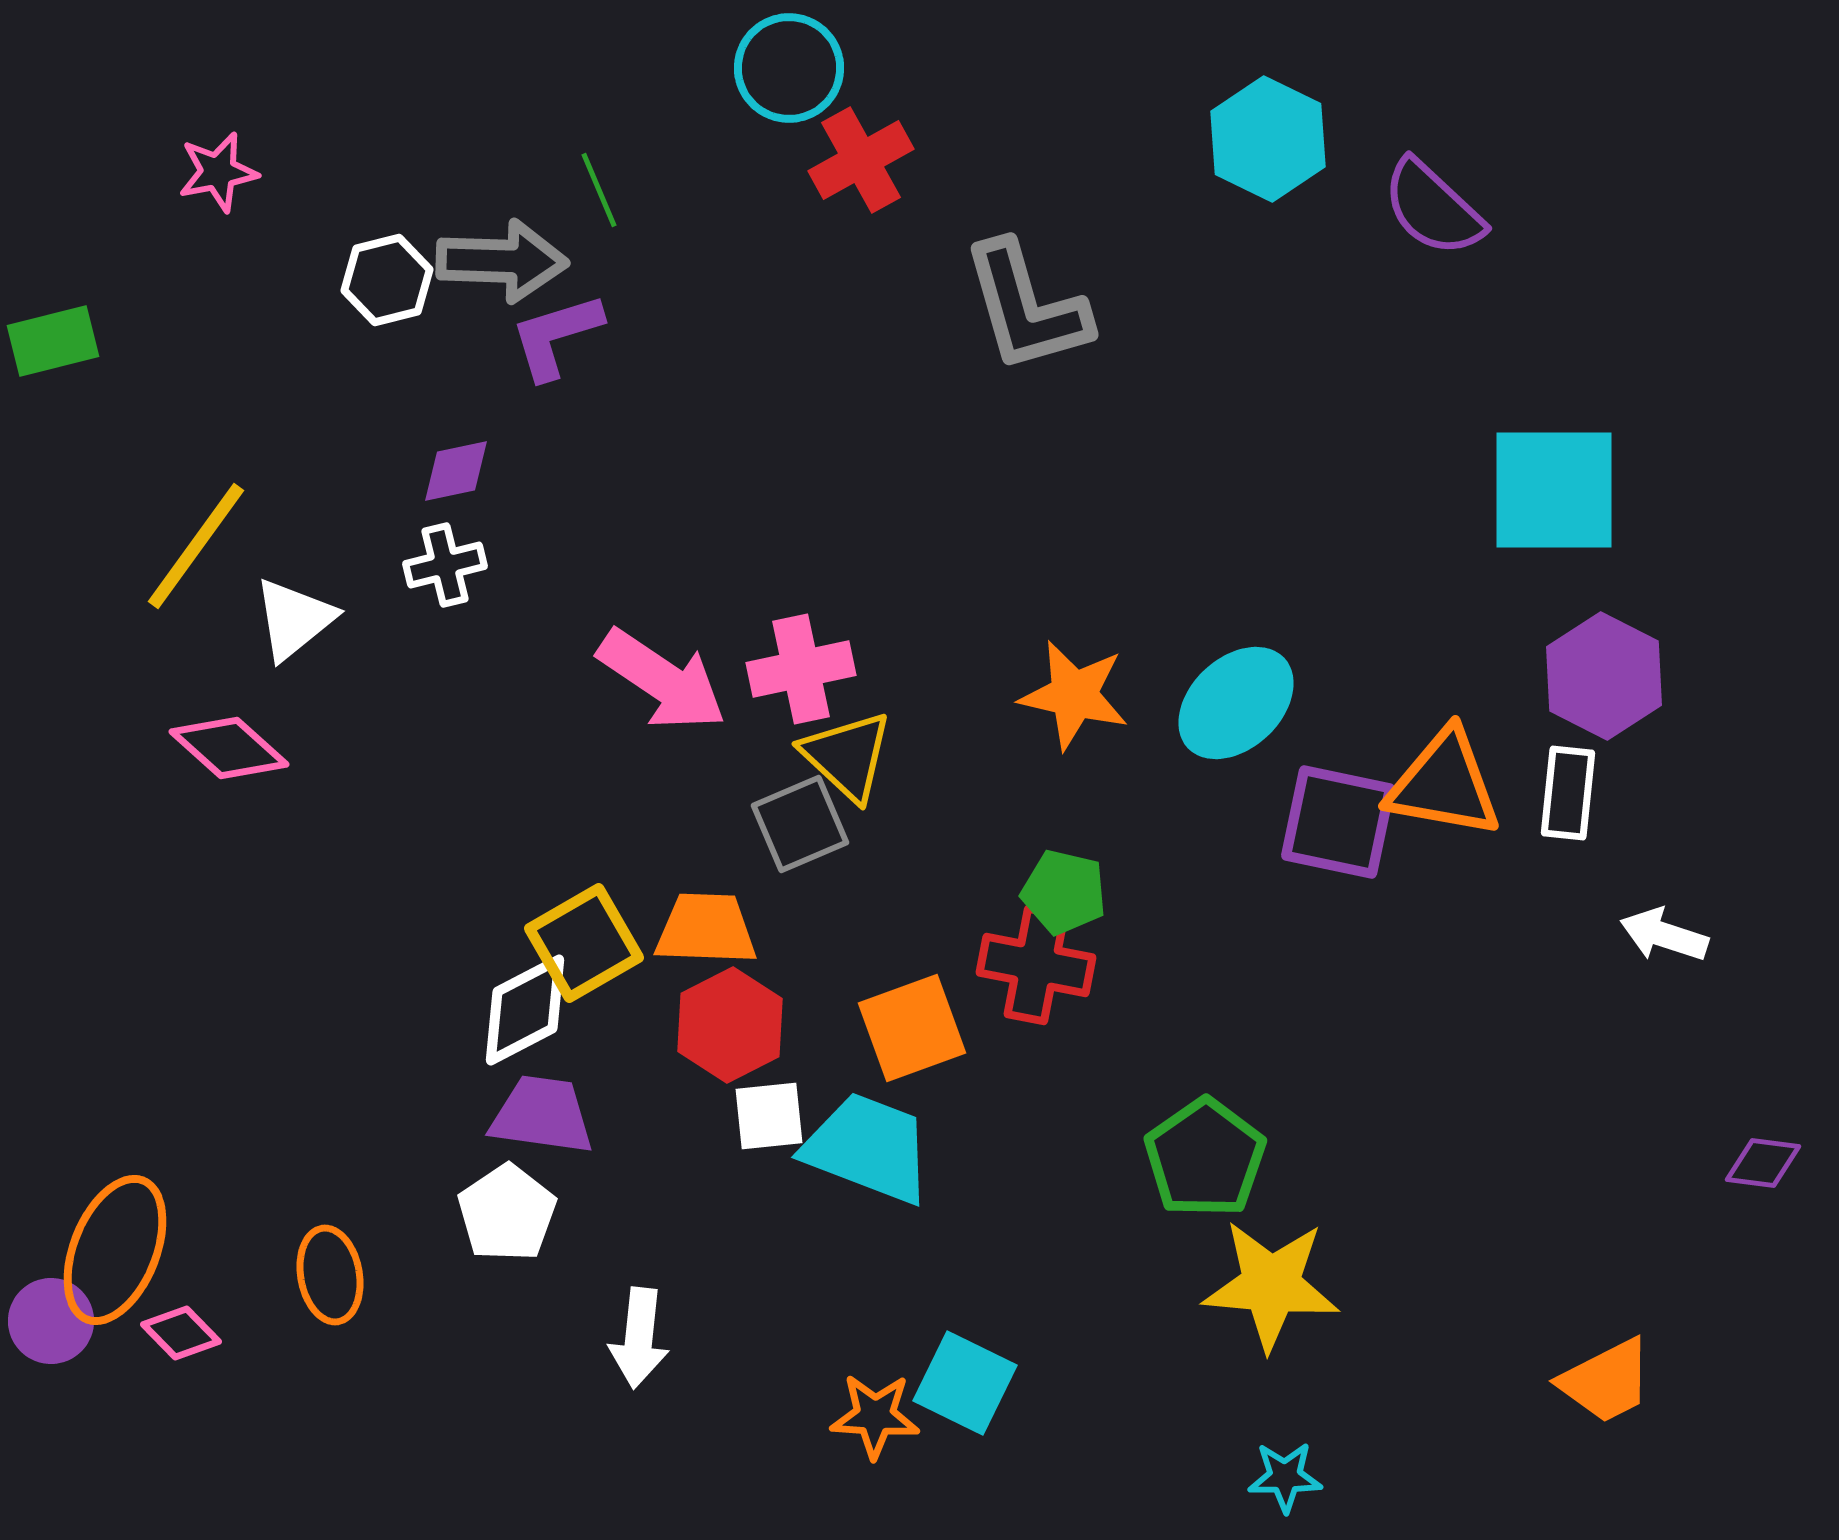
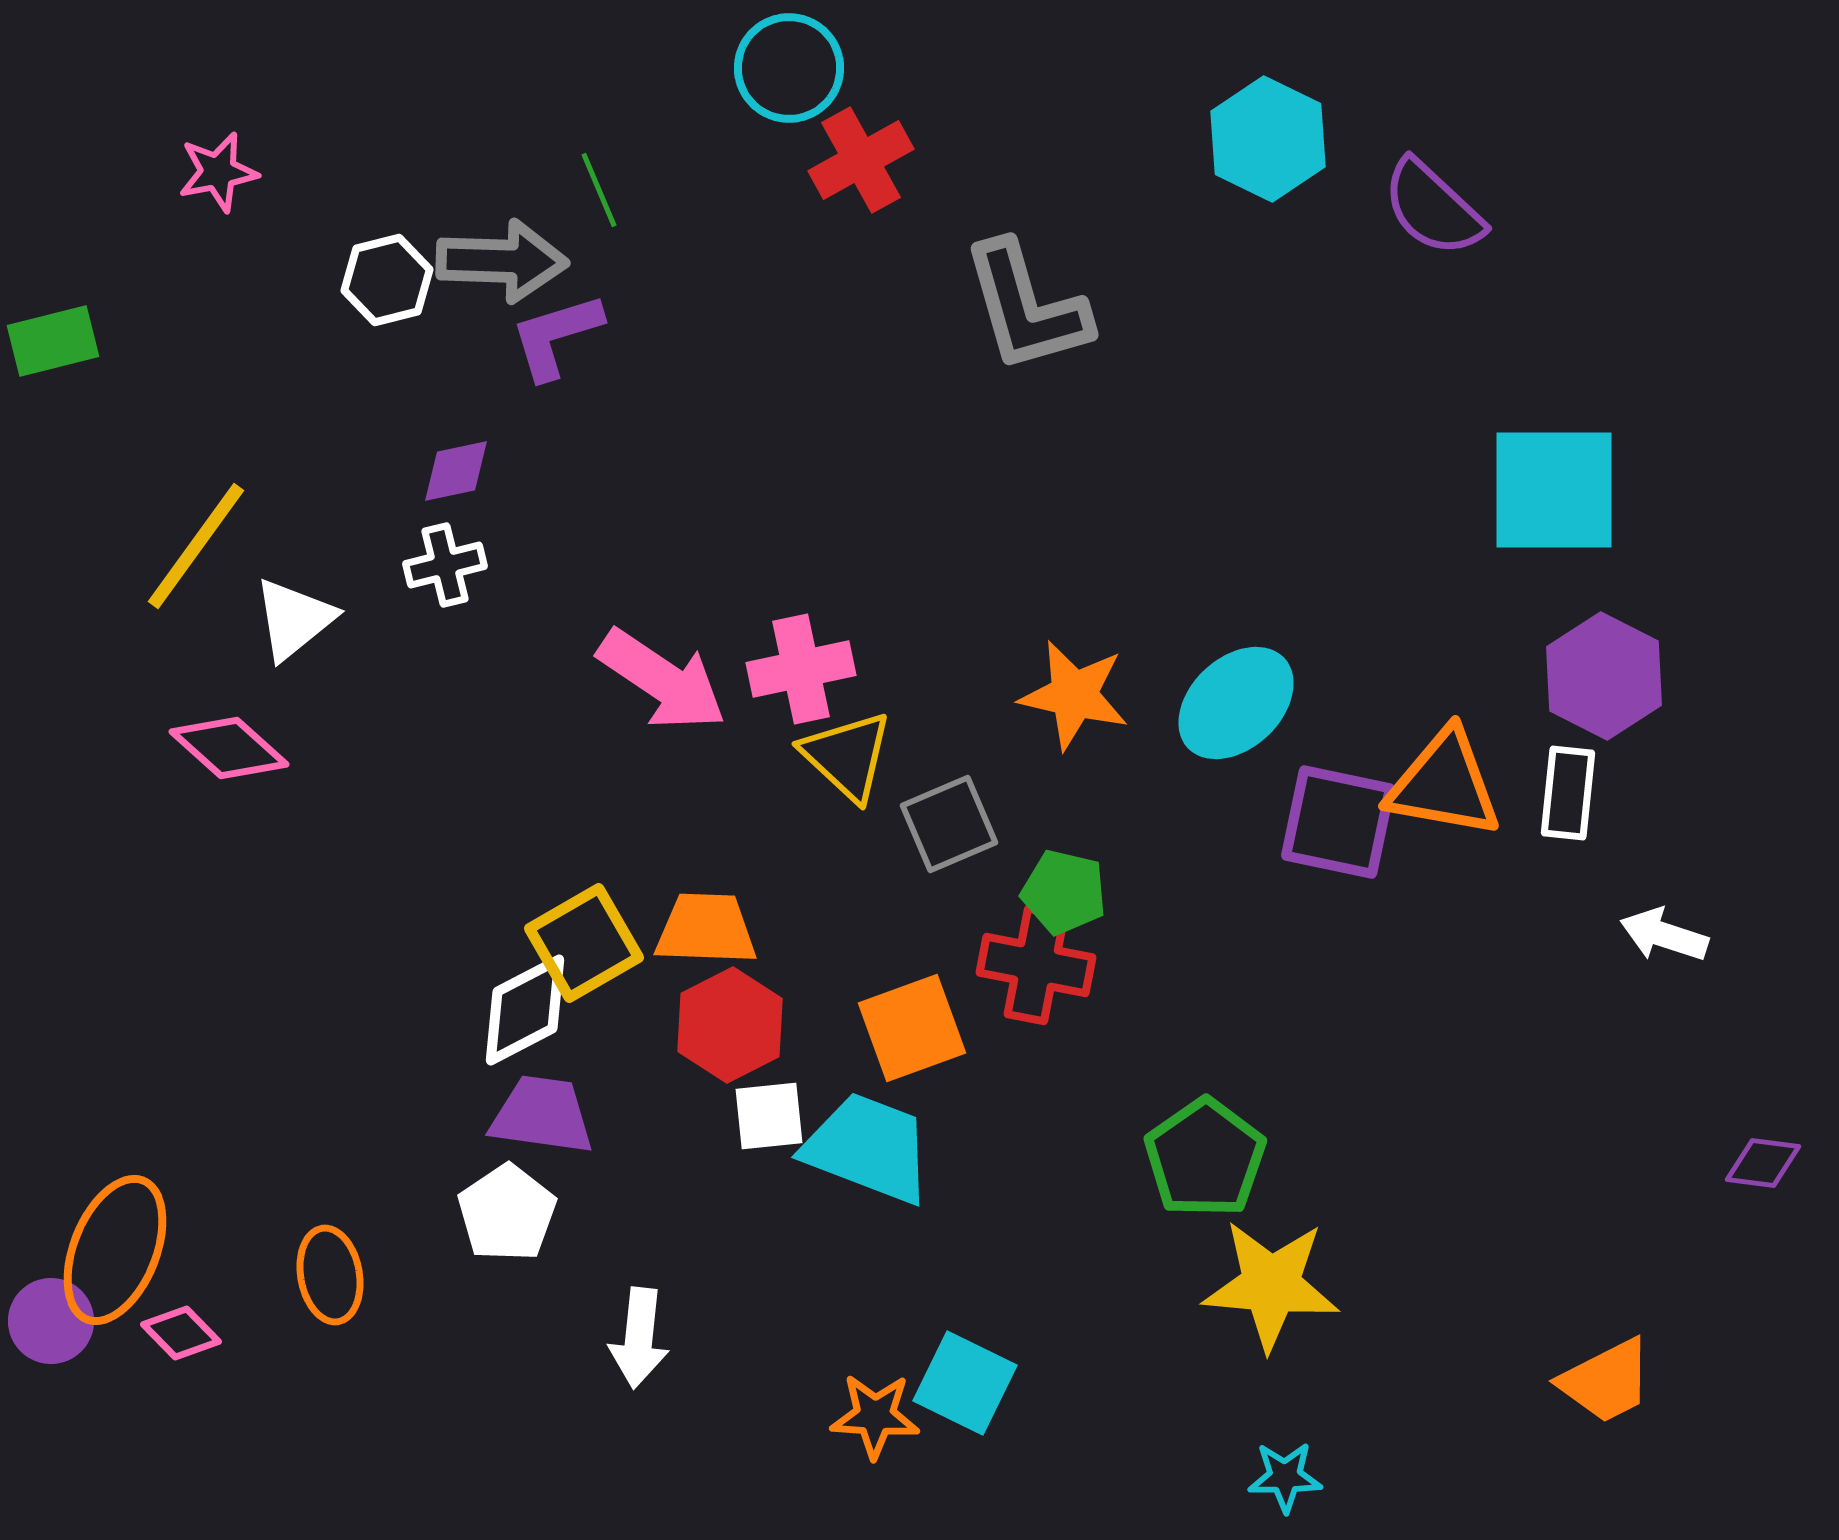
gray square at (800, 824): moved 149 px right
